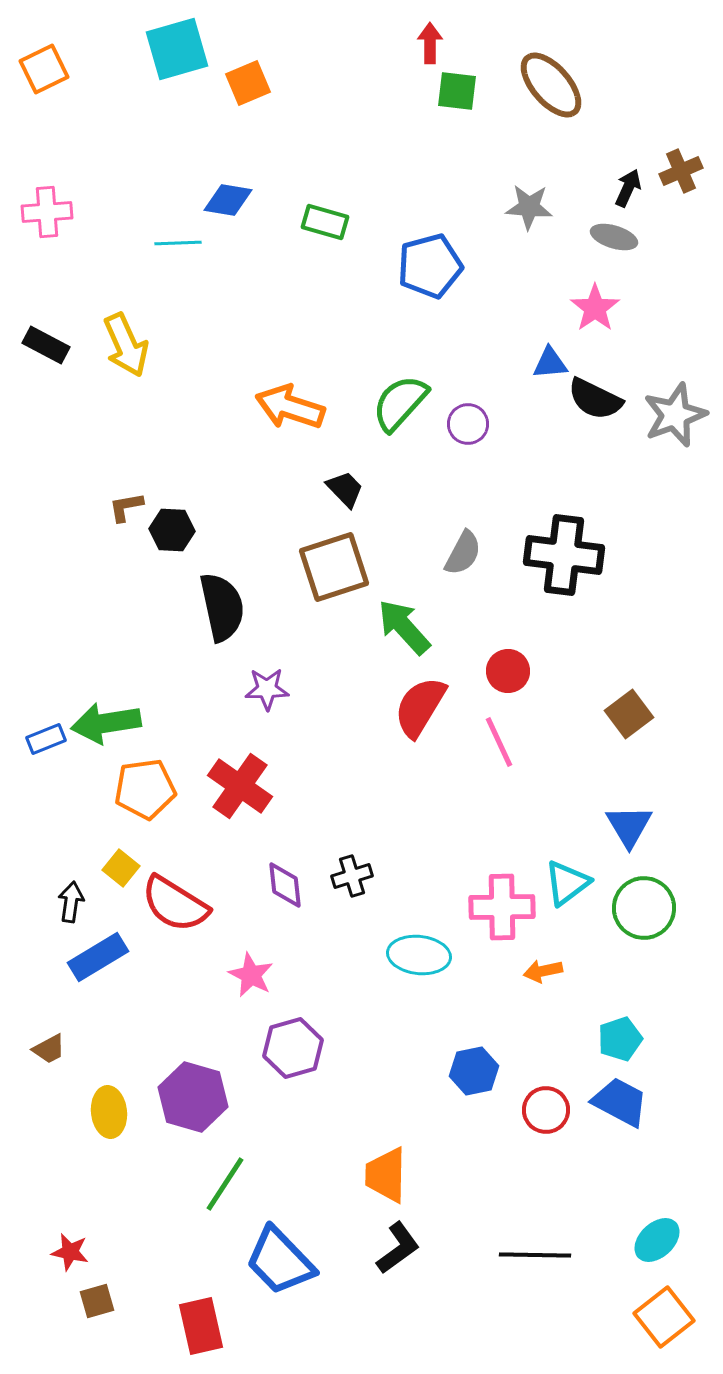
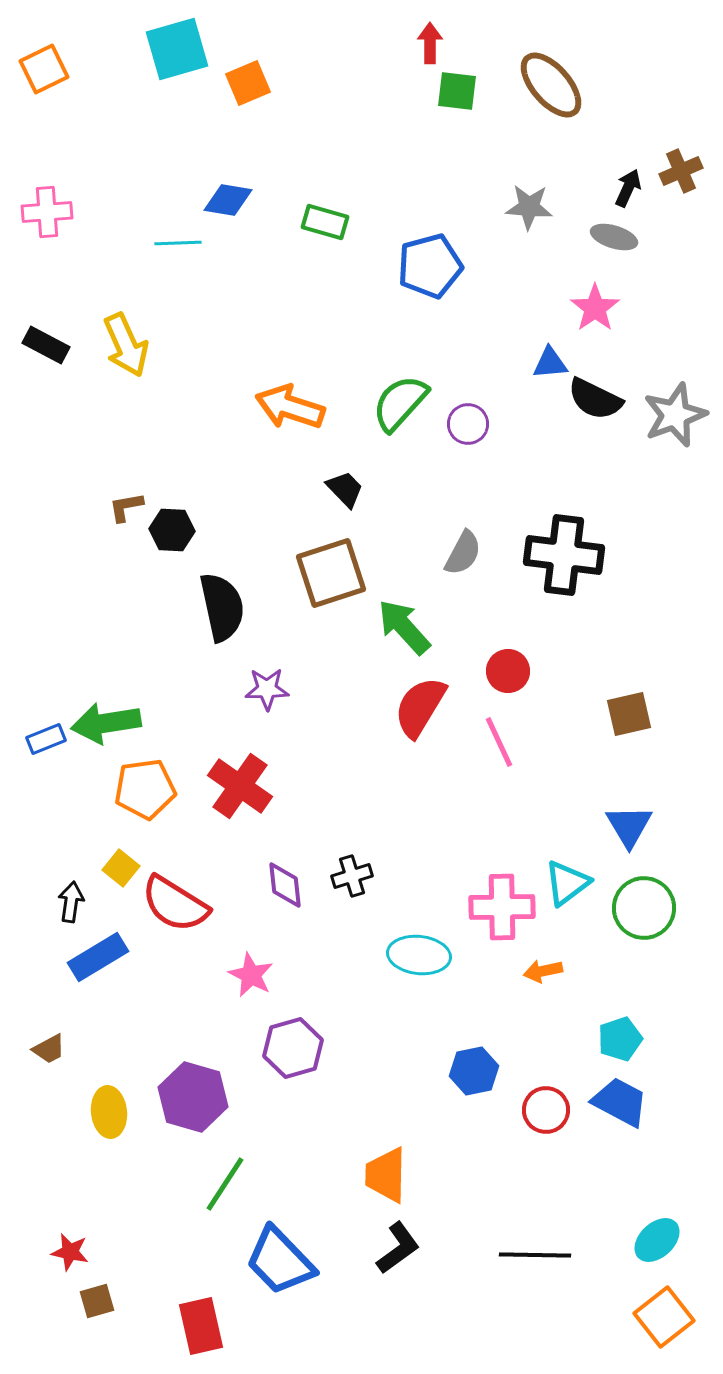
brown square at (334, 567): moved 3 px left, 6 px down
brown square at (629, 714): rotated 24 degrees clockwise
